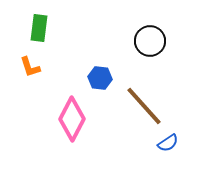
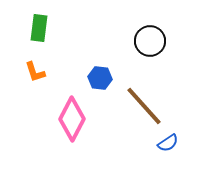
orange L-shape: moved 5 px right, 5 px down
